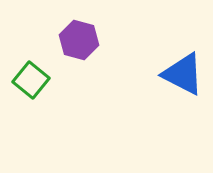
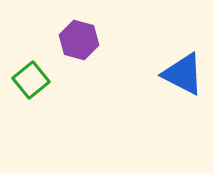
green square: rotated 12 degrees clockwise
